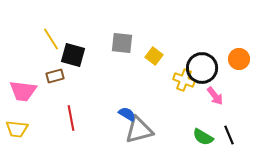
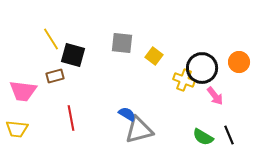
orange circle: moved 3 px down
